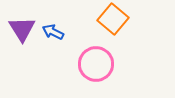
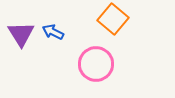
purple triangle: moved 1 px left, 5 px down
